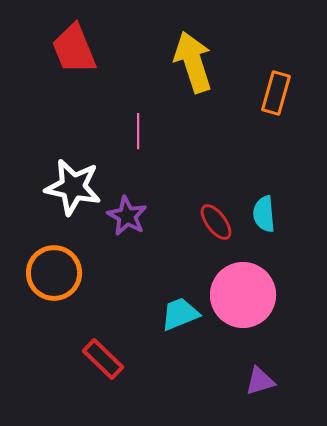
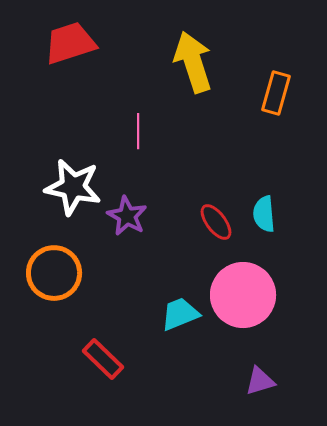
red trapezoid: moved 4 px left, 6 px up; rotated 94 degrees clockwise
